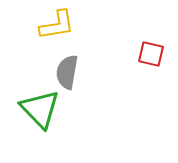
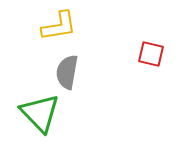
yellow L-shape: moved 2 px right, 1 px down
green triangle: moved 4 px down
